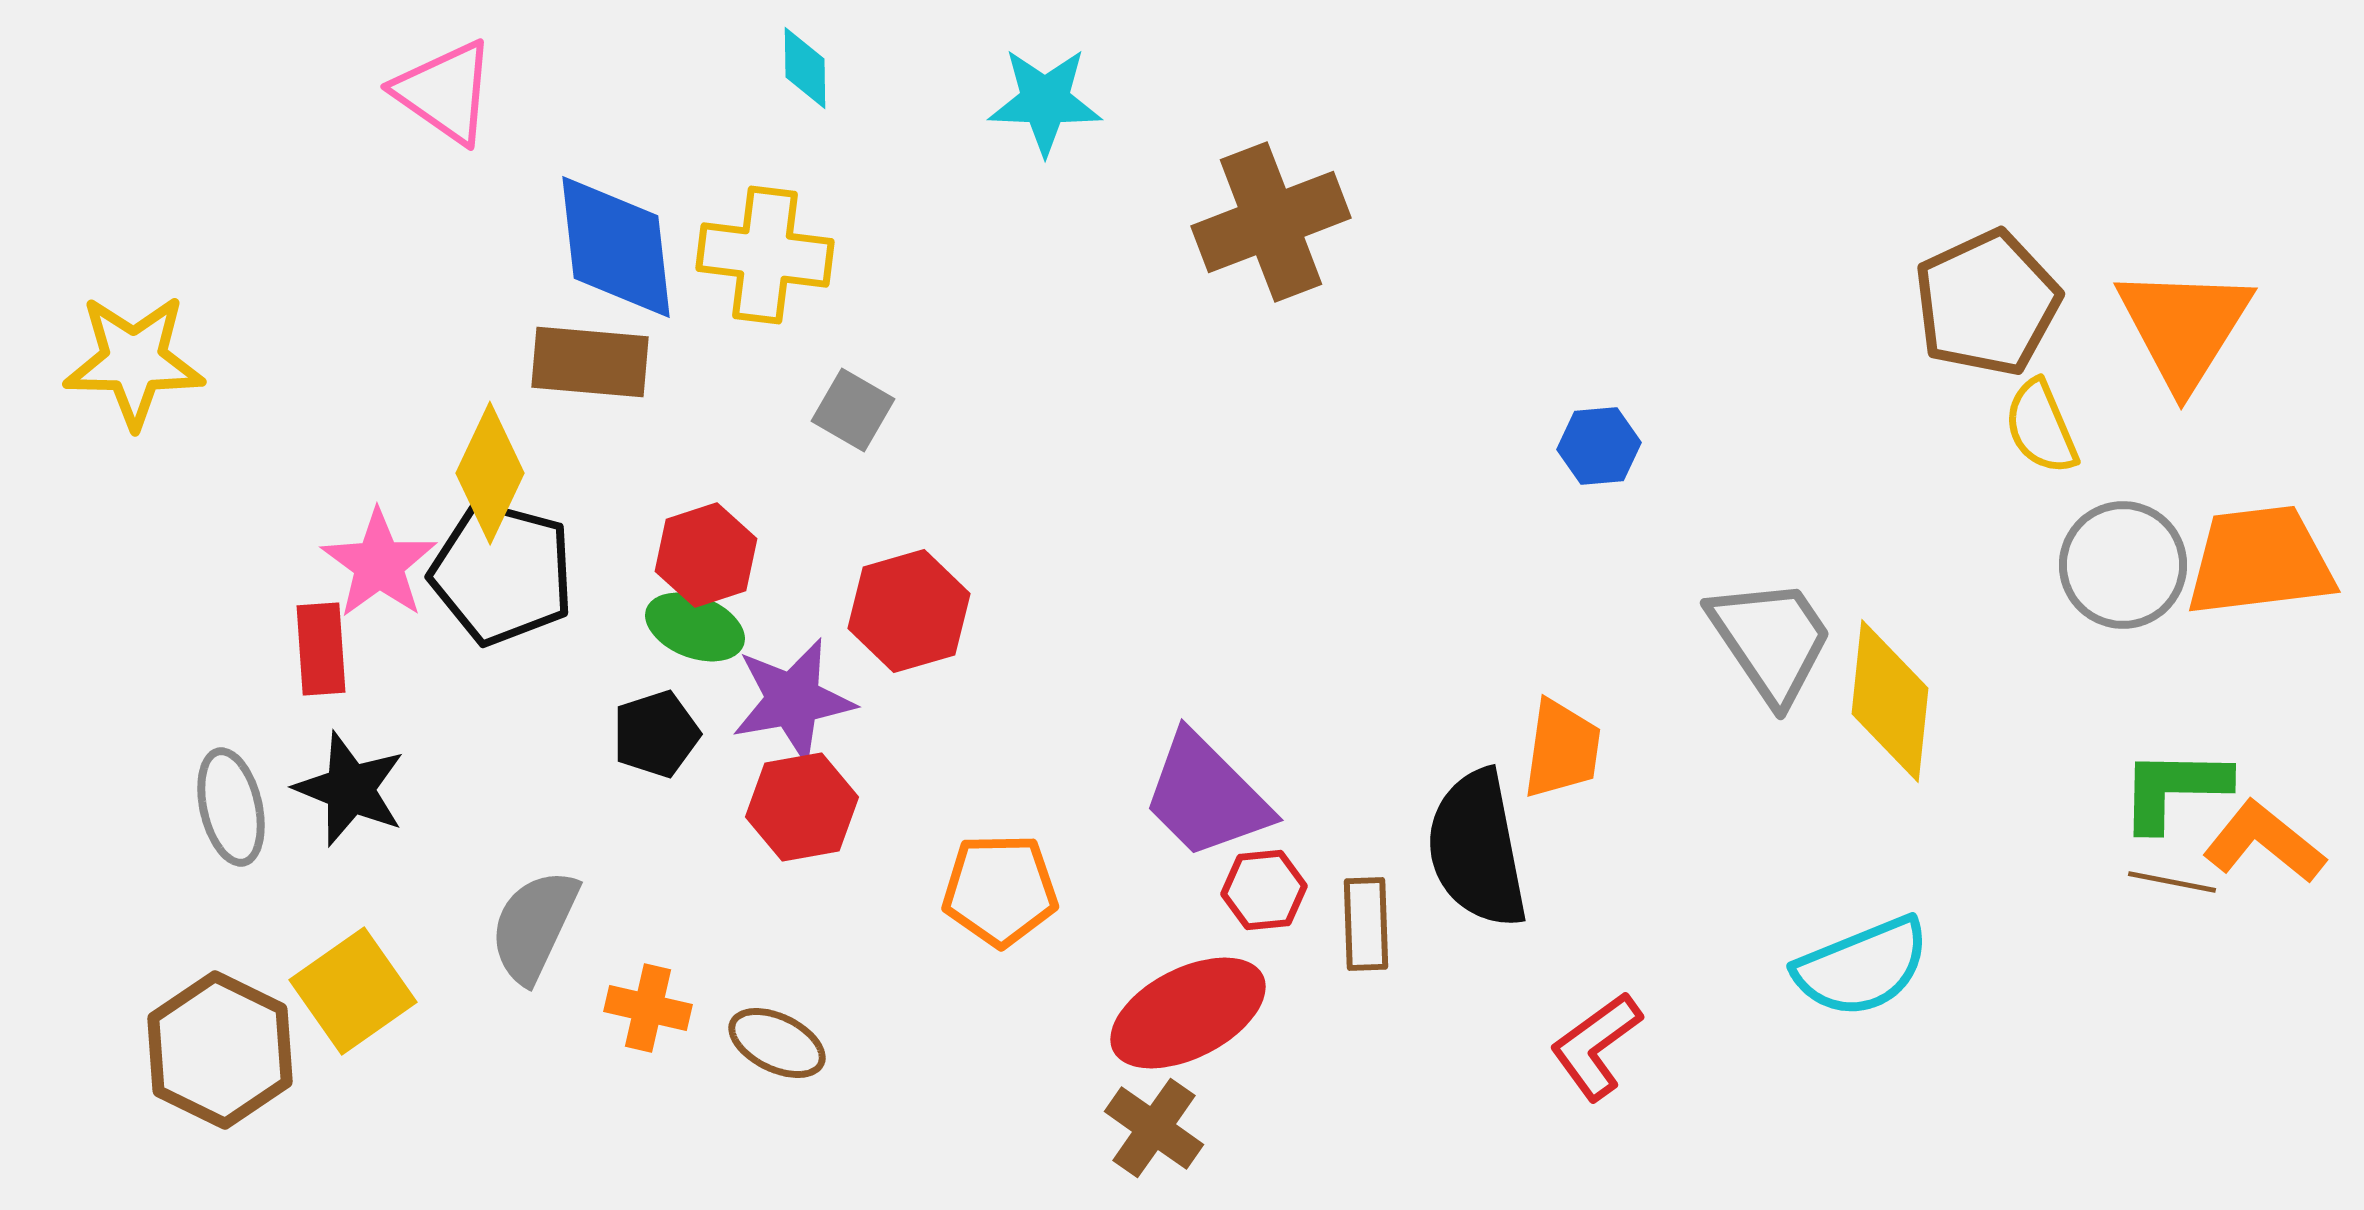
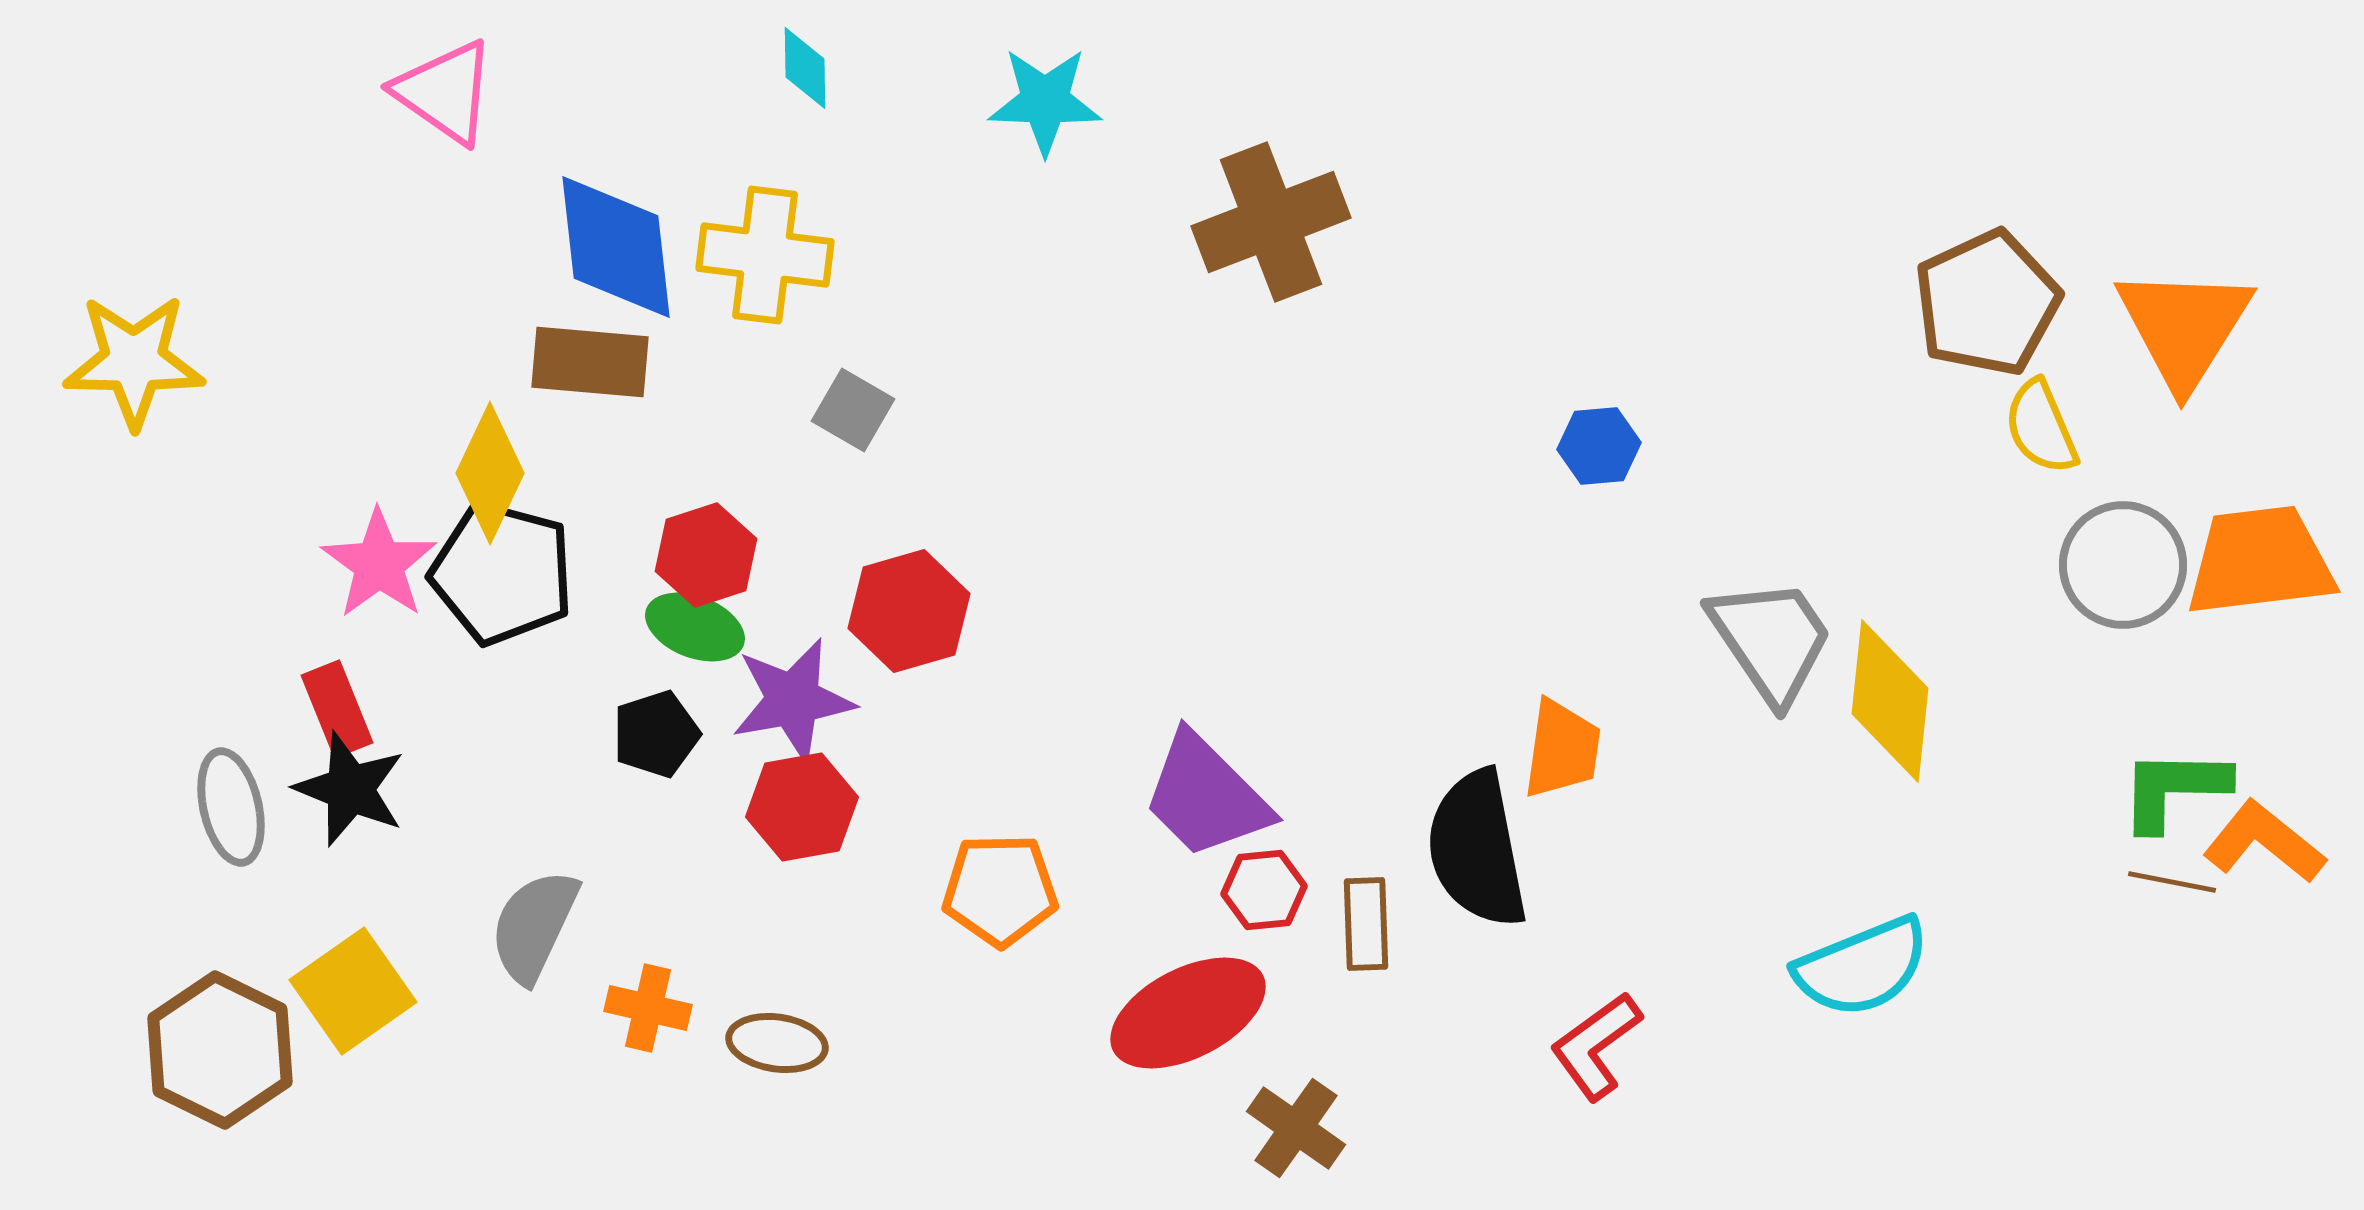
red rectangle at (321, 649): moved 16 px right, 60 px down; rotated 18 degrees counterclockwise
brown ellipse at (777, 1043): rotated 18 degrees counterclockwise
brown cross at (1154, 1128): moved 142 px right
